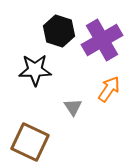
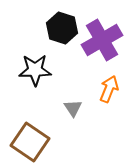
black hexagon: moved 3 px right, 3 px up
orange arrow: rotated 12 degrees counterclockwise
gray triangle: moved 1 px down
brown square: rotated 9 degrees clockwise
